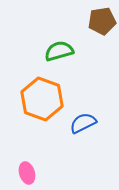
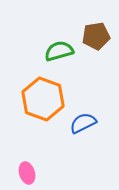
brown pentagon: moved 6 px left, 15 px down
orange hexagon: moved 1 px right
